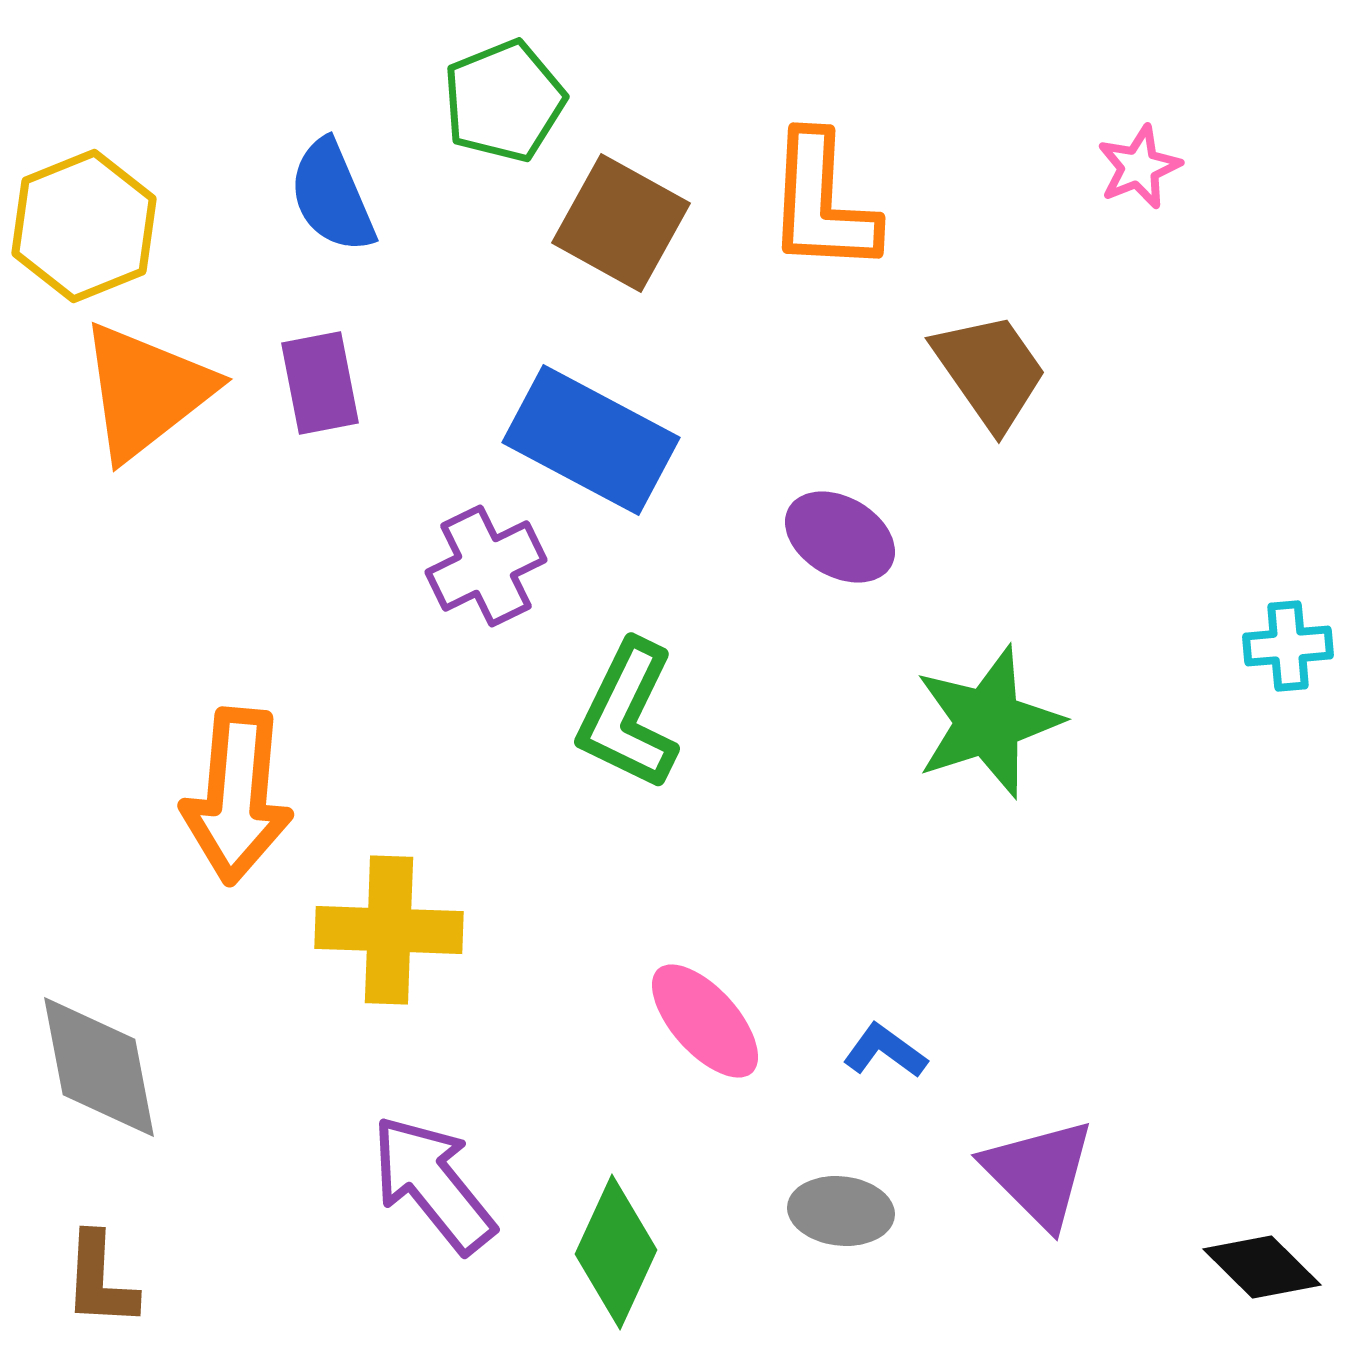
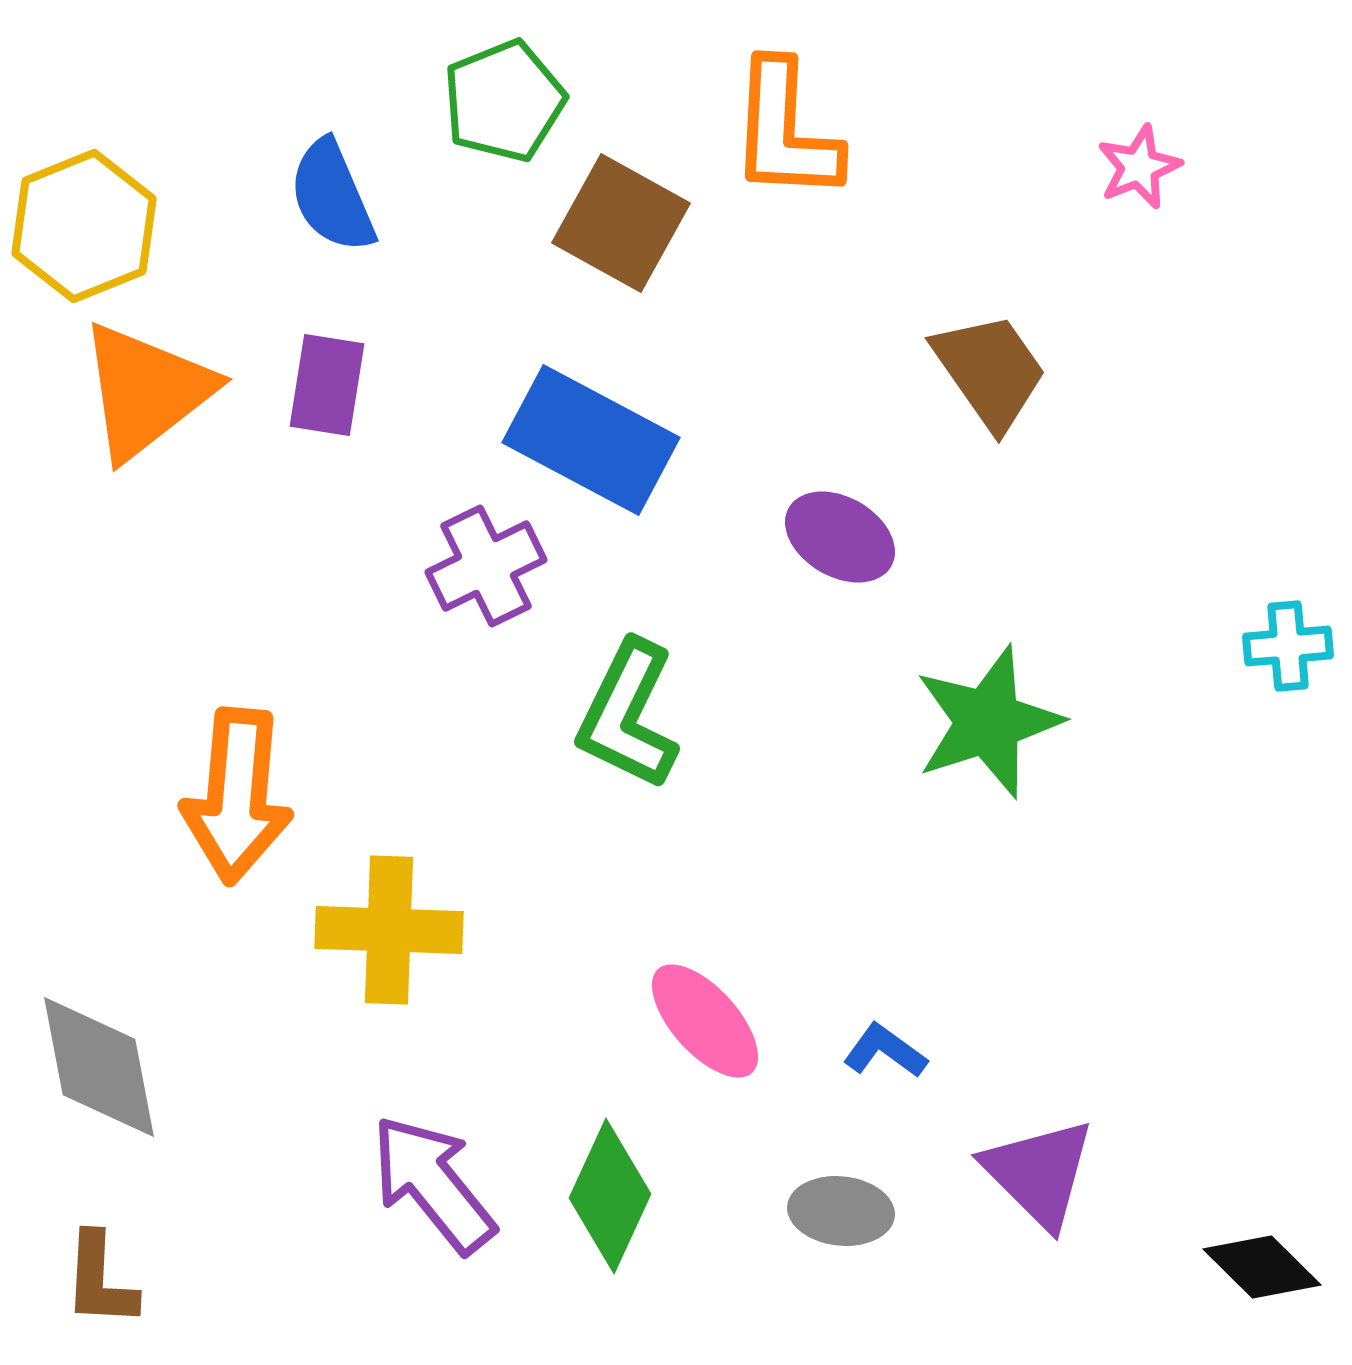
orange L-shape: moved 37 px left, 72 px up
purple rectangle: moved 7 px right, 2 px down; rotated 20 degrees clockwise
green diamond: moved 6 px left, 56 px up
